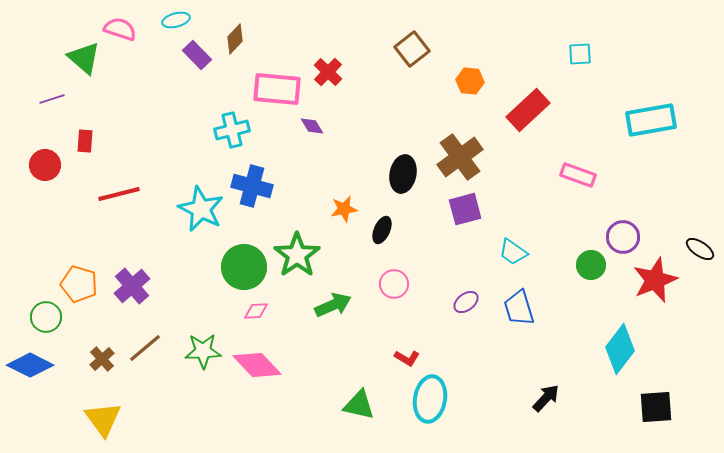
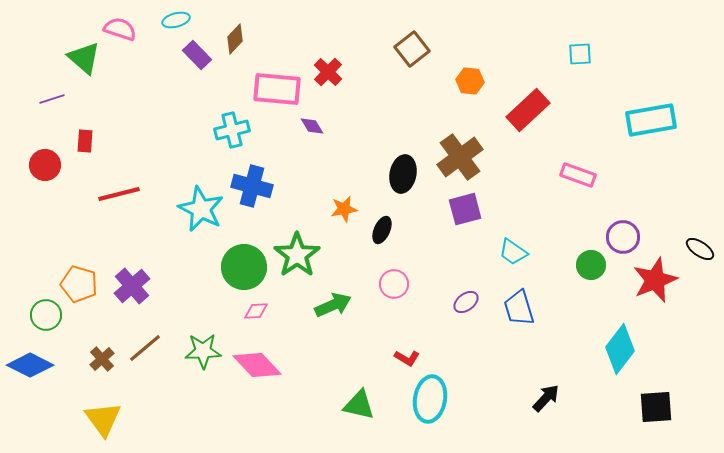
green circle at (46, 317): moved 2 px up
